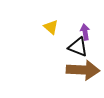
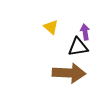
black triangle: rotated 30 degrees counterclockwise
brown arrow: moved 14 px left, 3 px down
